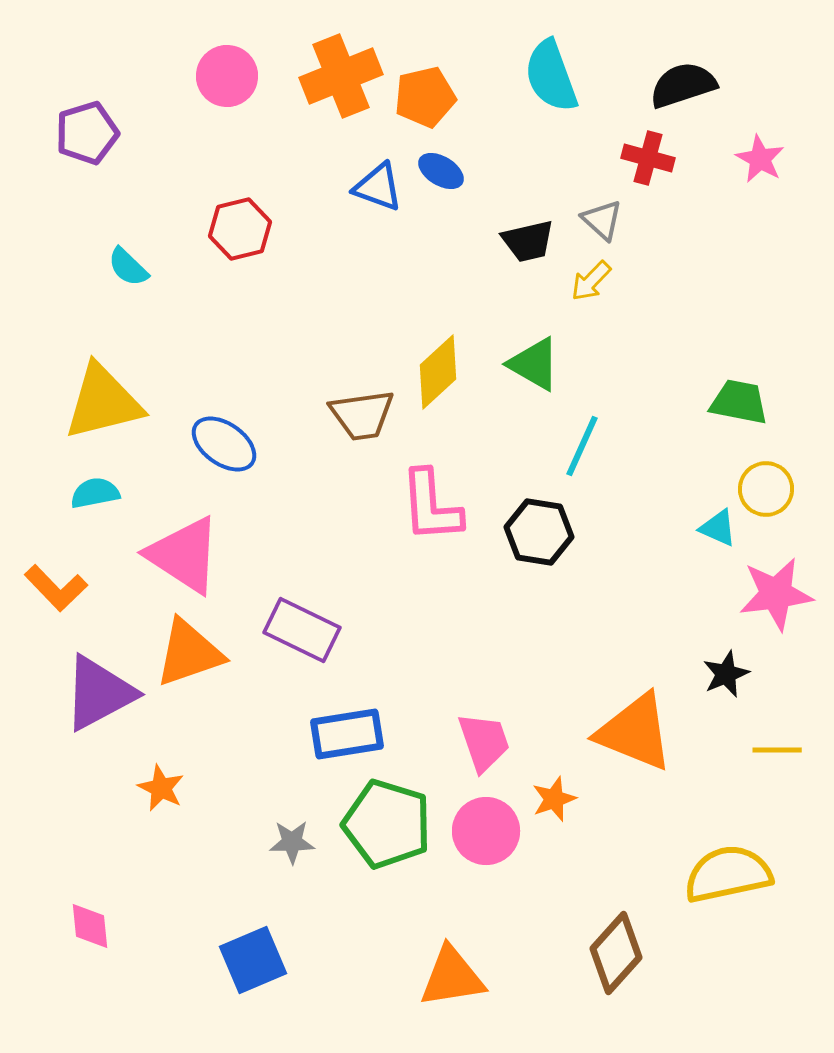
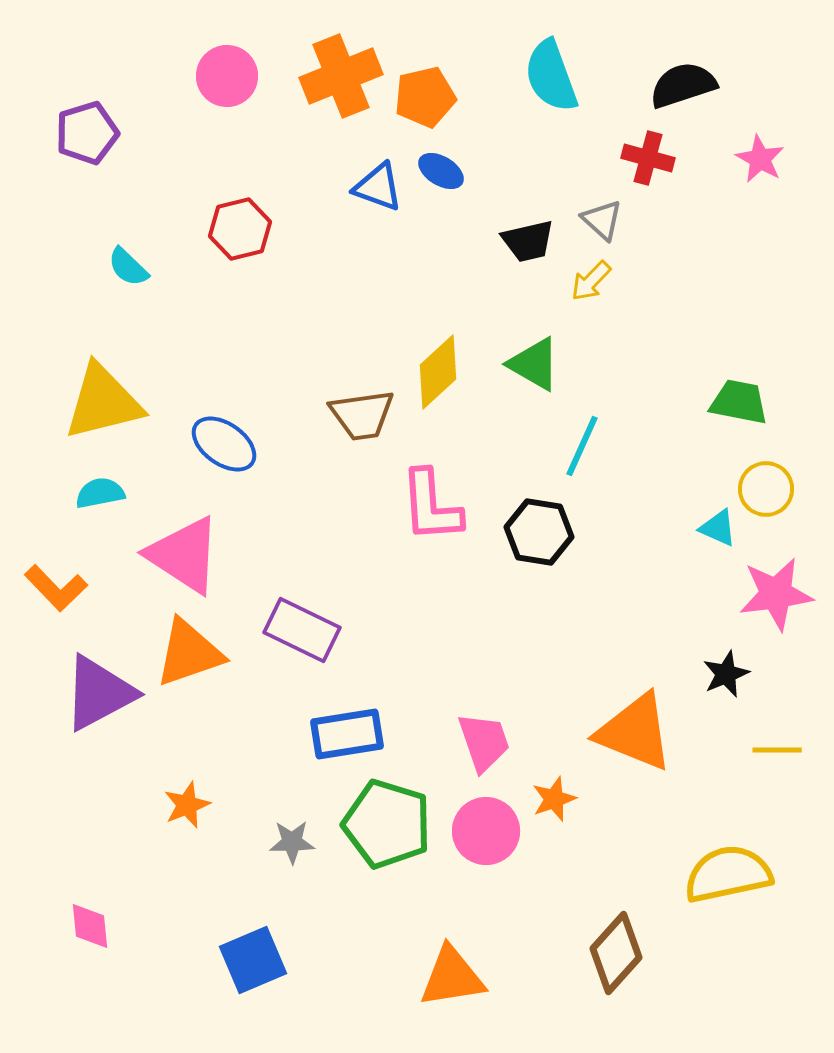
cyan semicircle at (95, 493): moved 5 px right
orange star at (161, 788): moved 26 px right, 17 px down; rotated 24 degrees clockwise
